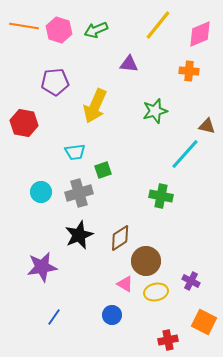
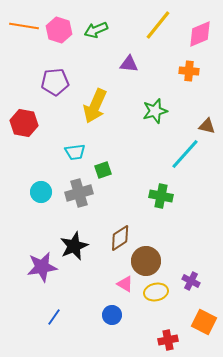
black star: moved 5 px left, 11 px down
